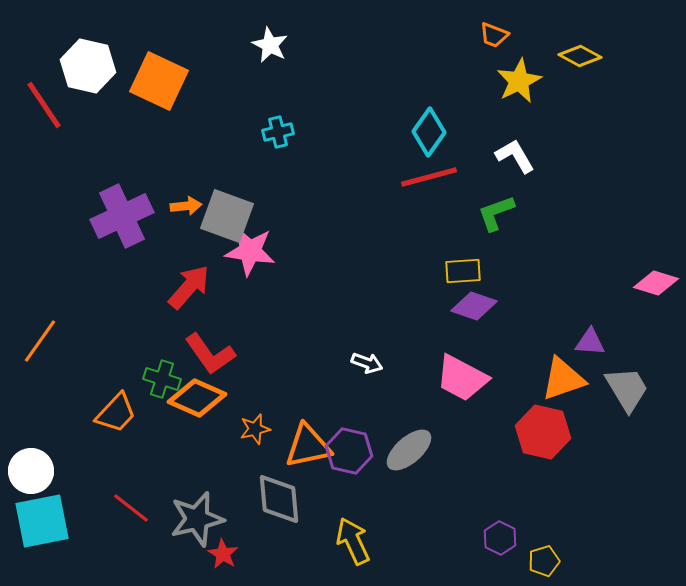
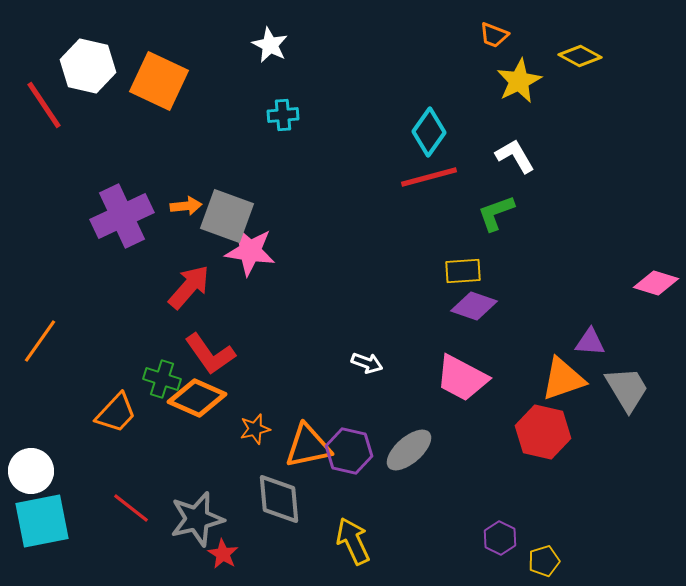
cyan cross at (278, 132): moved 5 px right, 17 px up; rotated 8 degrees clockwise
